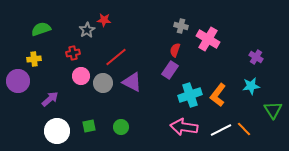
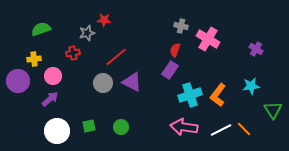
gray star: moved 3 px down; rotated 14 degrees clockwise
purple cross: moved 8 px up
pink circle: moved 28 px left
